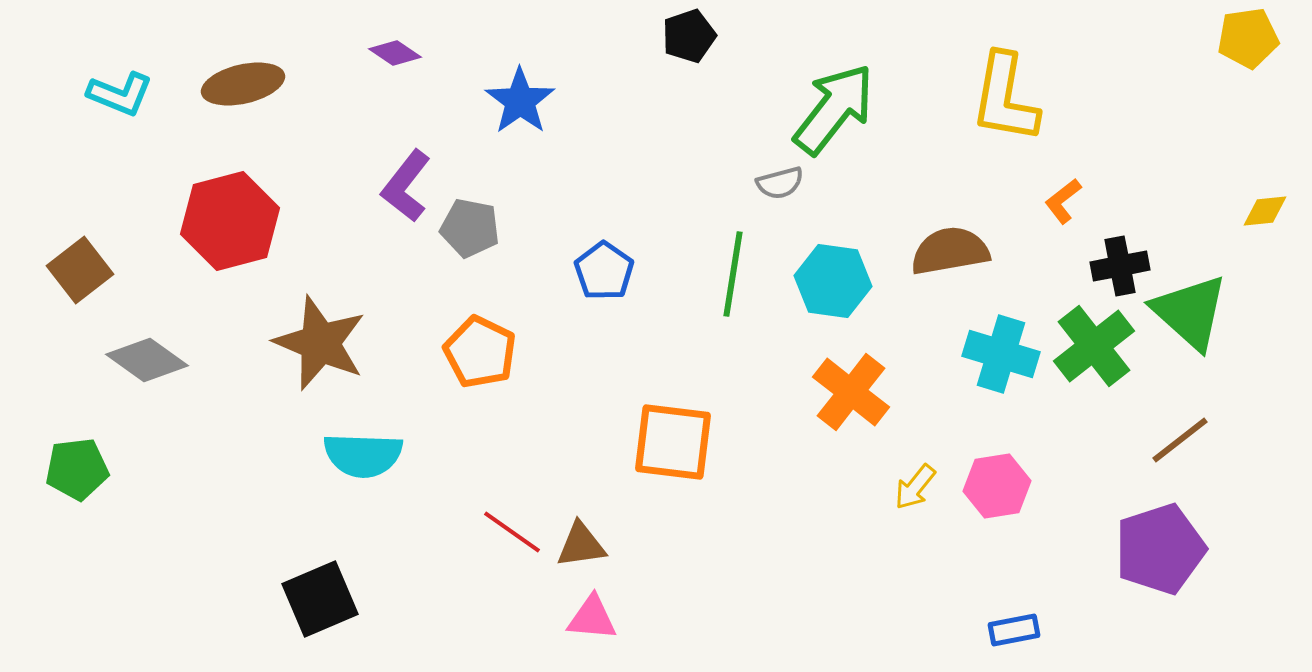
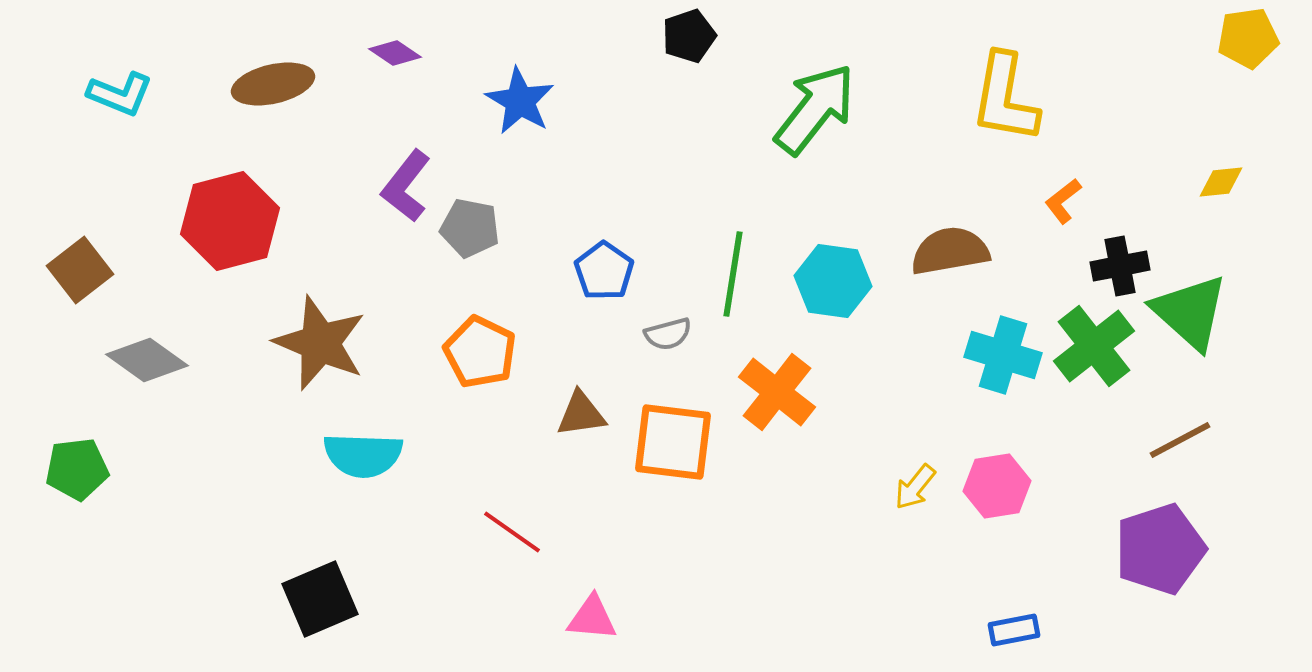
brown ellipse: moved 30 px right
blue star: rotated 6 degrees counterclockwise
green arrow: moved 19 px left
gray semicircle: moved 112 px left, 151 px down
yellow diamond: moved 44 px left, 29 px up
cyan cross: moved 2 px right, 1 px down
orange cross: moved 74 px left
brown line: rotated 10 degrees clockwise
brown triangle: moved 131 px up
